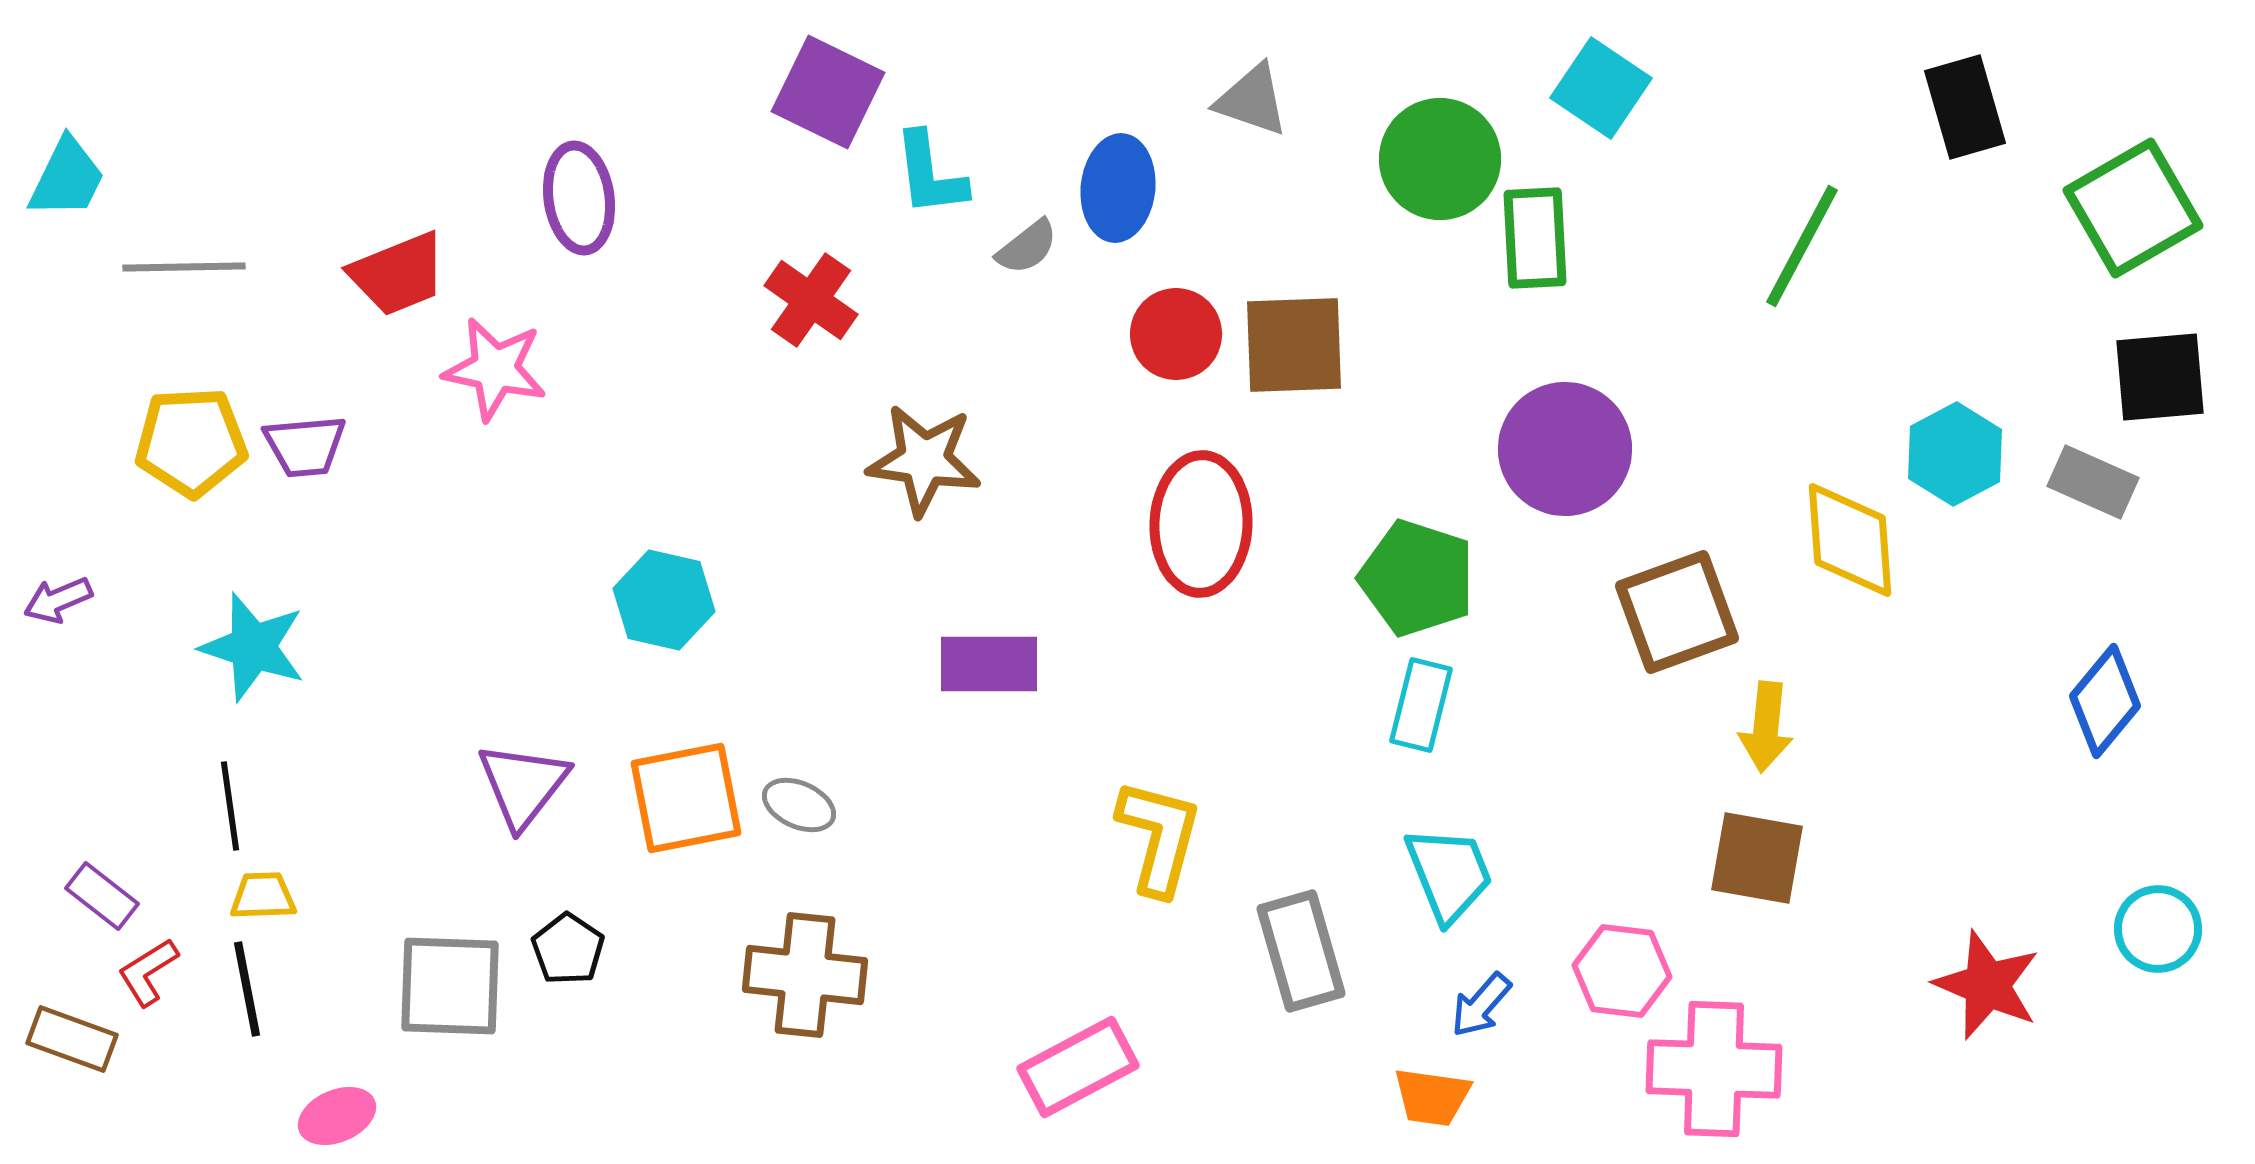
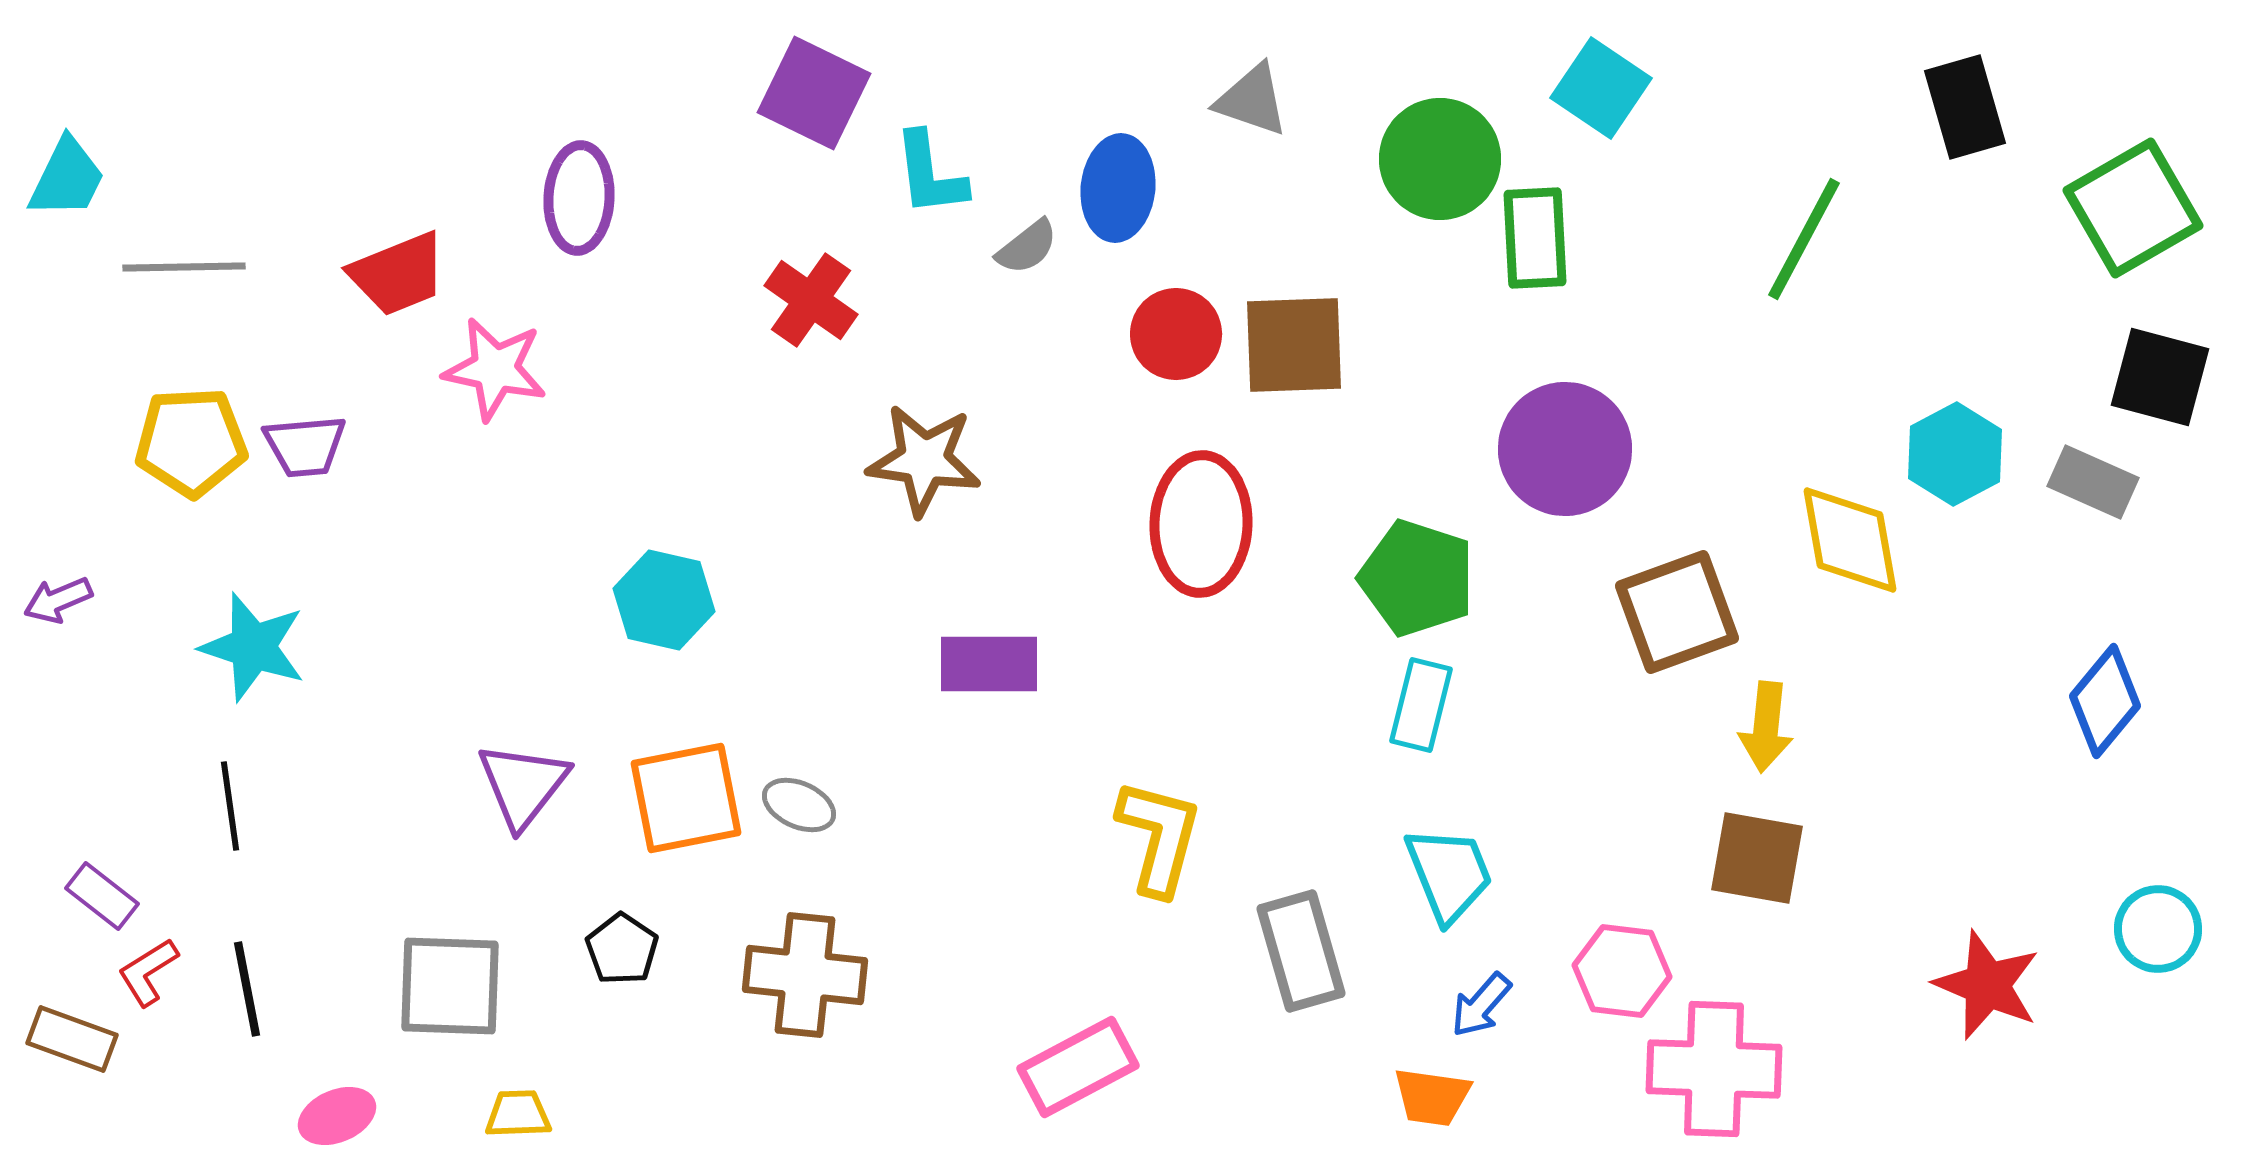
purple square at (828, 92): moved 14 px left, 1 px down
purple ellipse at (579, 198): rotated 11 degrees clockwise
green line at (1802, 246): moved 2 px right, 7 px up
black square at (2160, 377): rotated 20 degrees clockwise
yellow diamond at (1850, 540): rotated 6 degrees counterclockwise
yellow trapezoid at (263, 896): moved 255 px right, 218 px down
black pentagon at (568, 949): moved 54 px right
